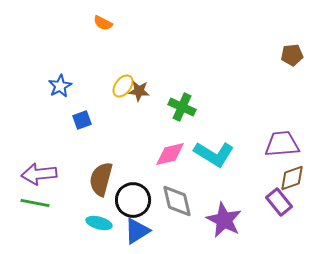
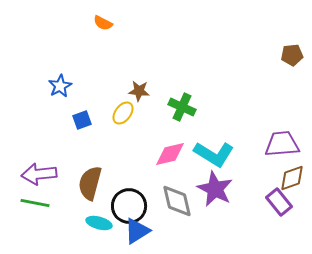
yellow ellipse: moved 27 px down
brown semicircle: moved 11 px left, 4 px down
black circle: moved 4 px left, 6 px down
purple star: moved 9 px left, 31 px up
